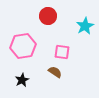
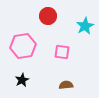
brown semicircle: moved 11 px right, 13 px down; rotated 40 degrees counterclockwise
